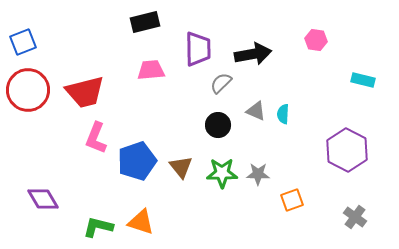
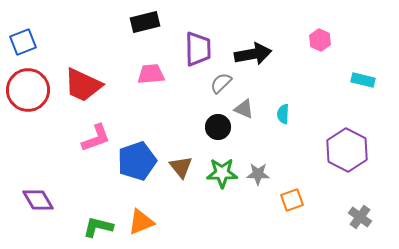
pink hexagon: moved 4 px right; rotated 15 degrees clockwise
pink trapezoid: moved 4 px down
red trapezoid: moved 2 px left, 7 px up; rotated 39 degrees clockwise
gray triangle: moved 12 px left, 2 px up
black circle: moved 2 px down
pink L-shape: rotated 132 degrees counterclockwise
purple diamond: moved 5 px left, 1 px down
gray cross: moved 5 px right
orange triangle: rotated 40 degrees counterclockwise
